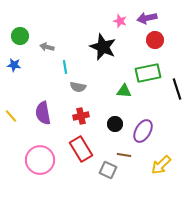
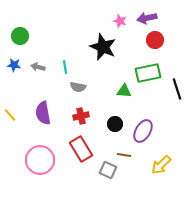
gray arrow: moved 9 px left, 20 px down
yellow line: moved 1 px left, 1 px up
